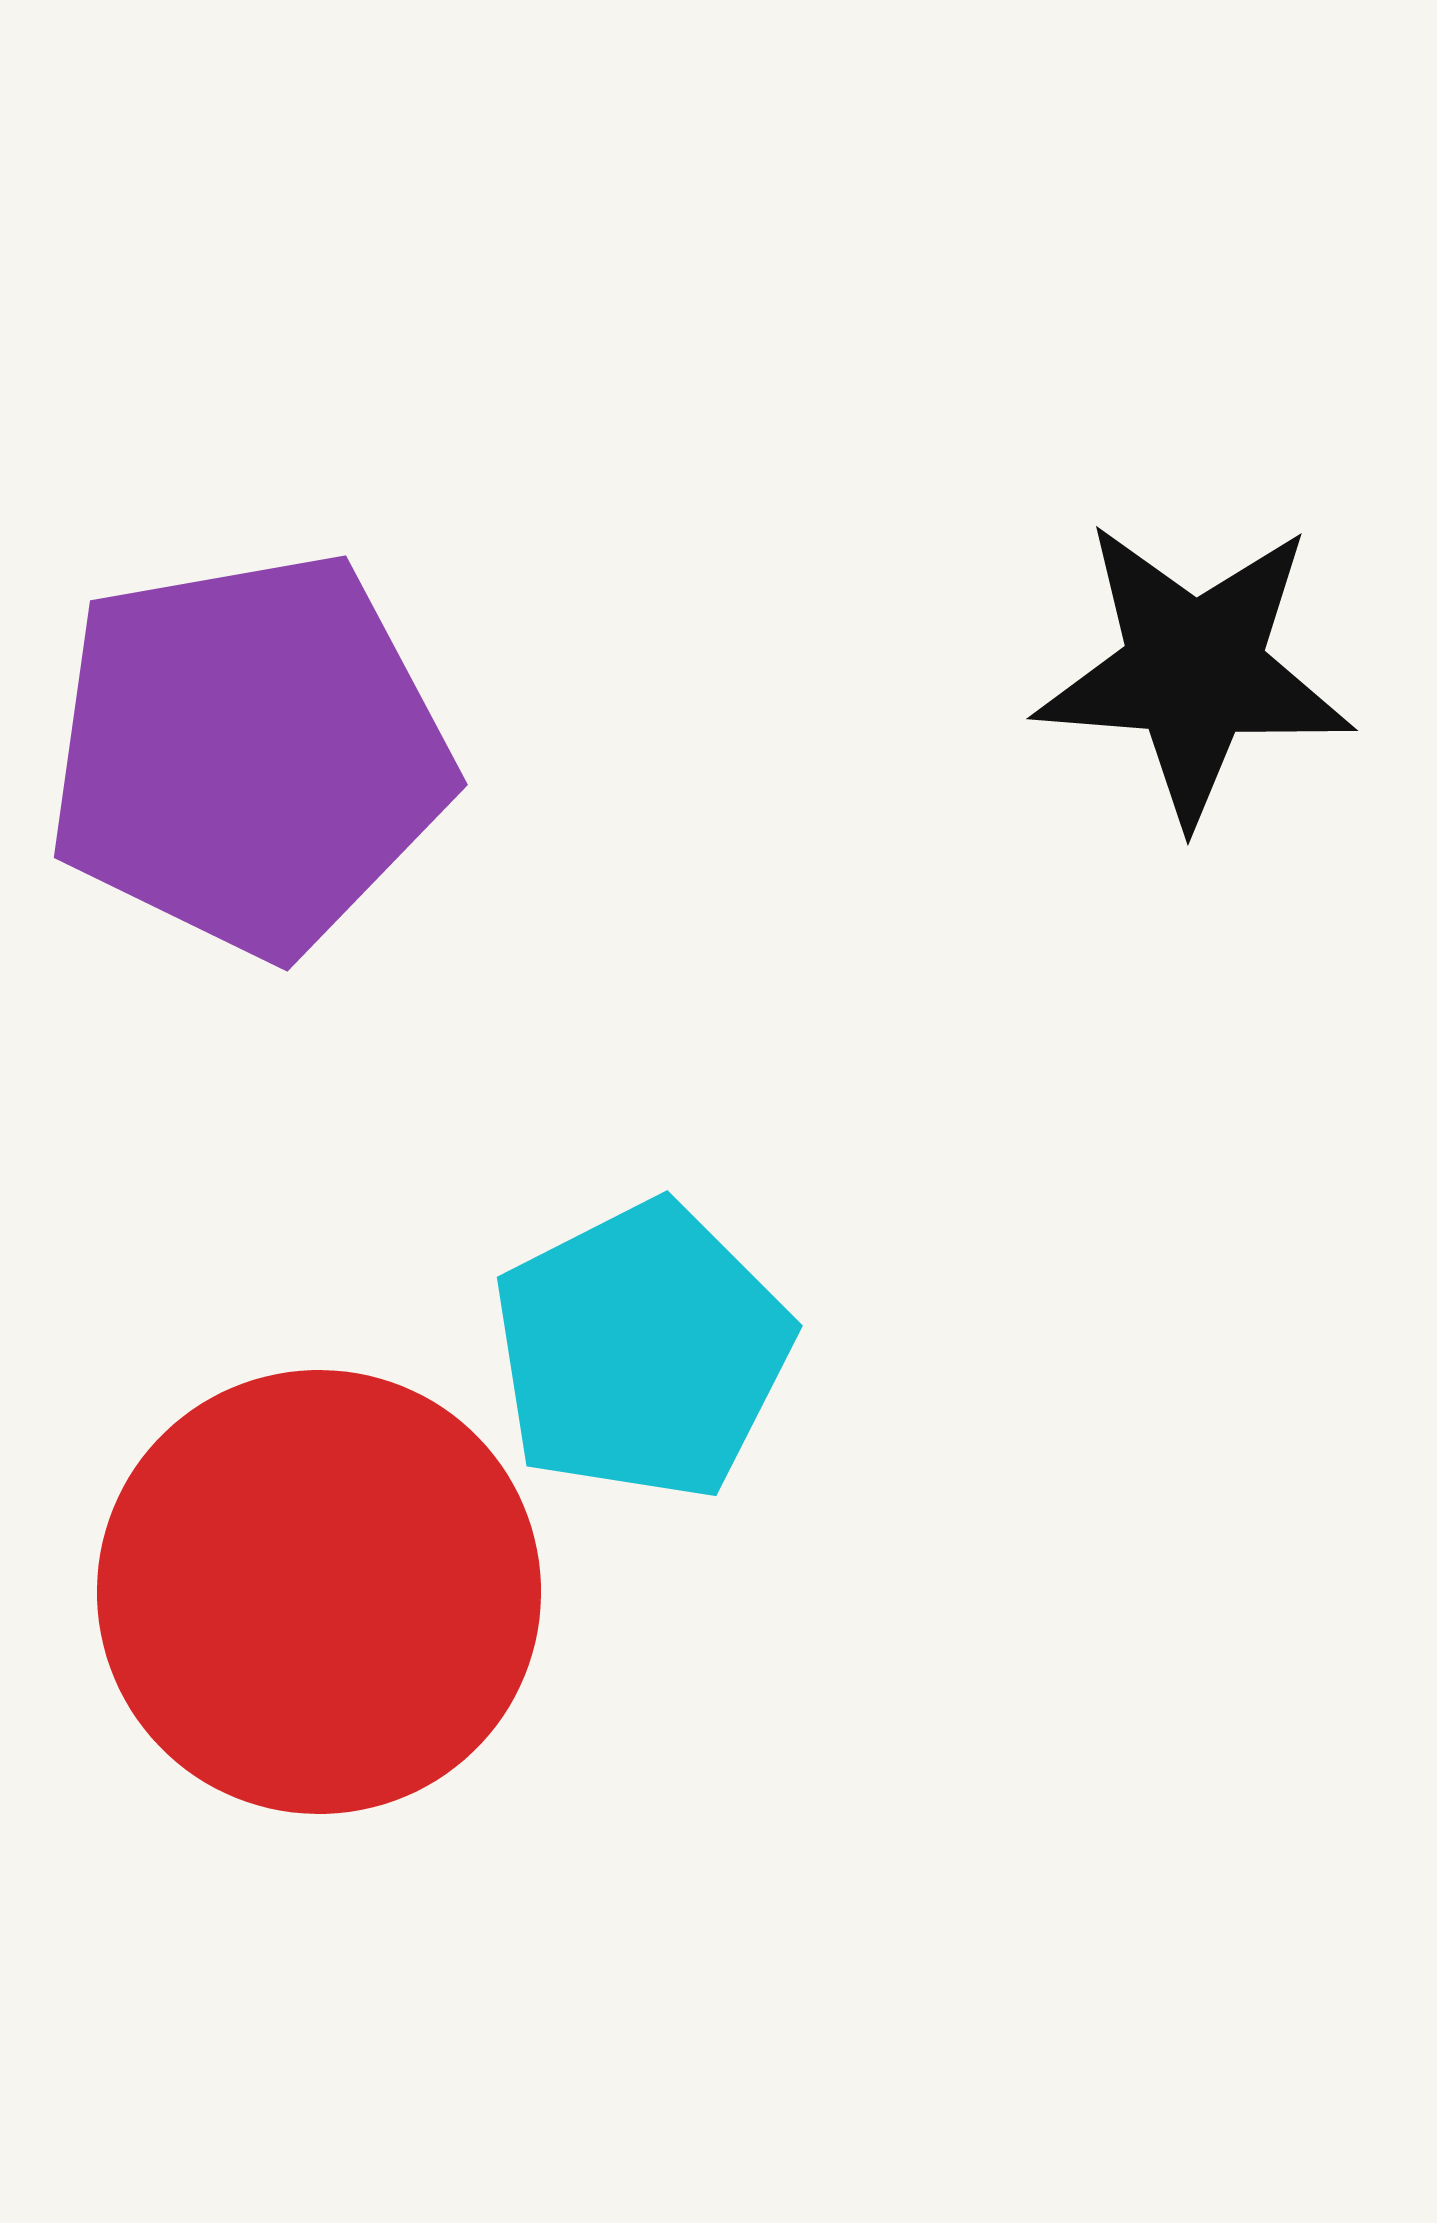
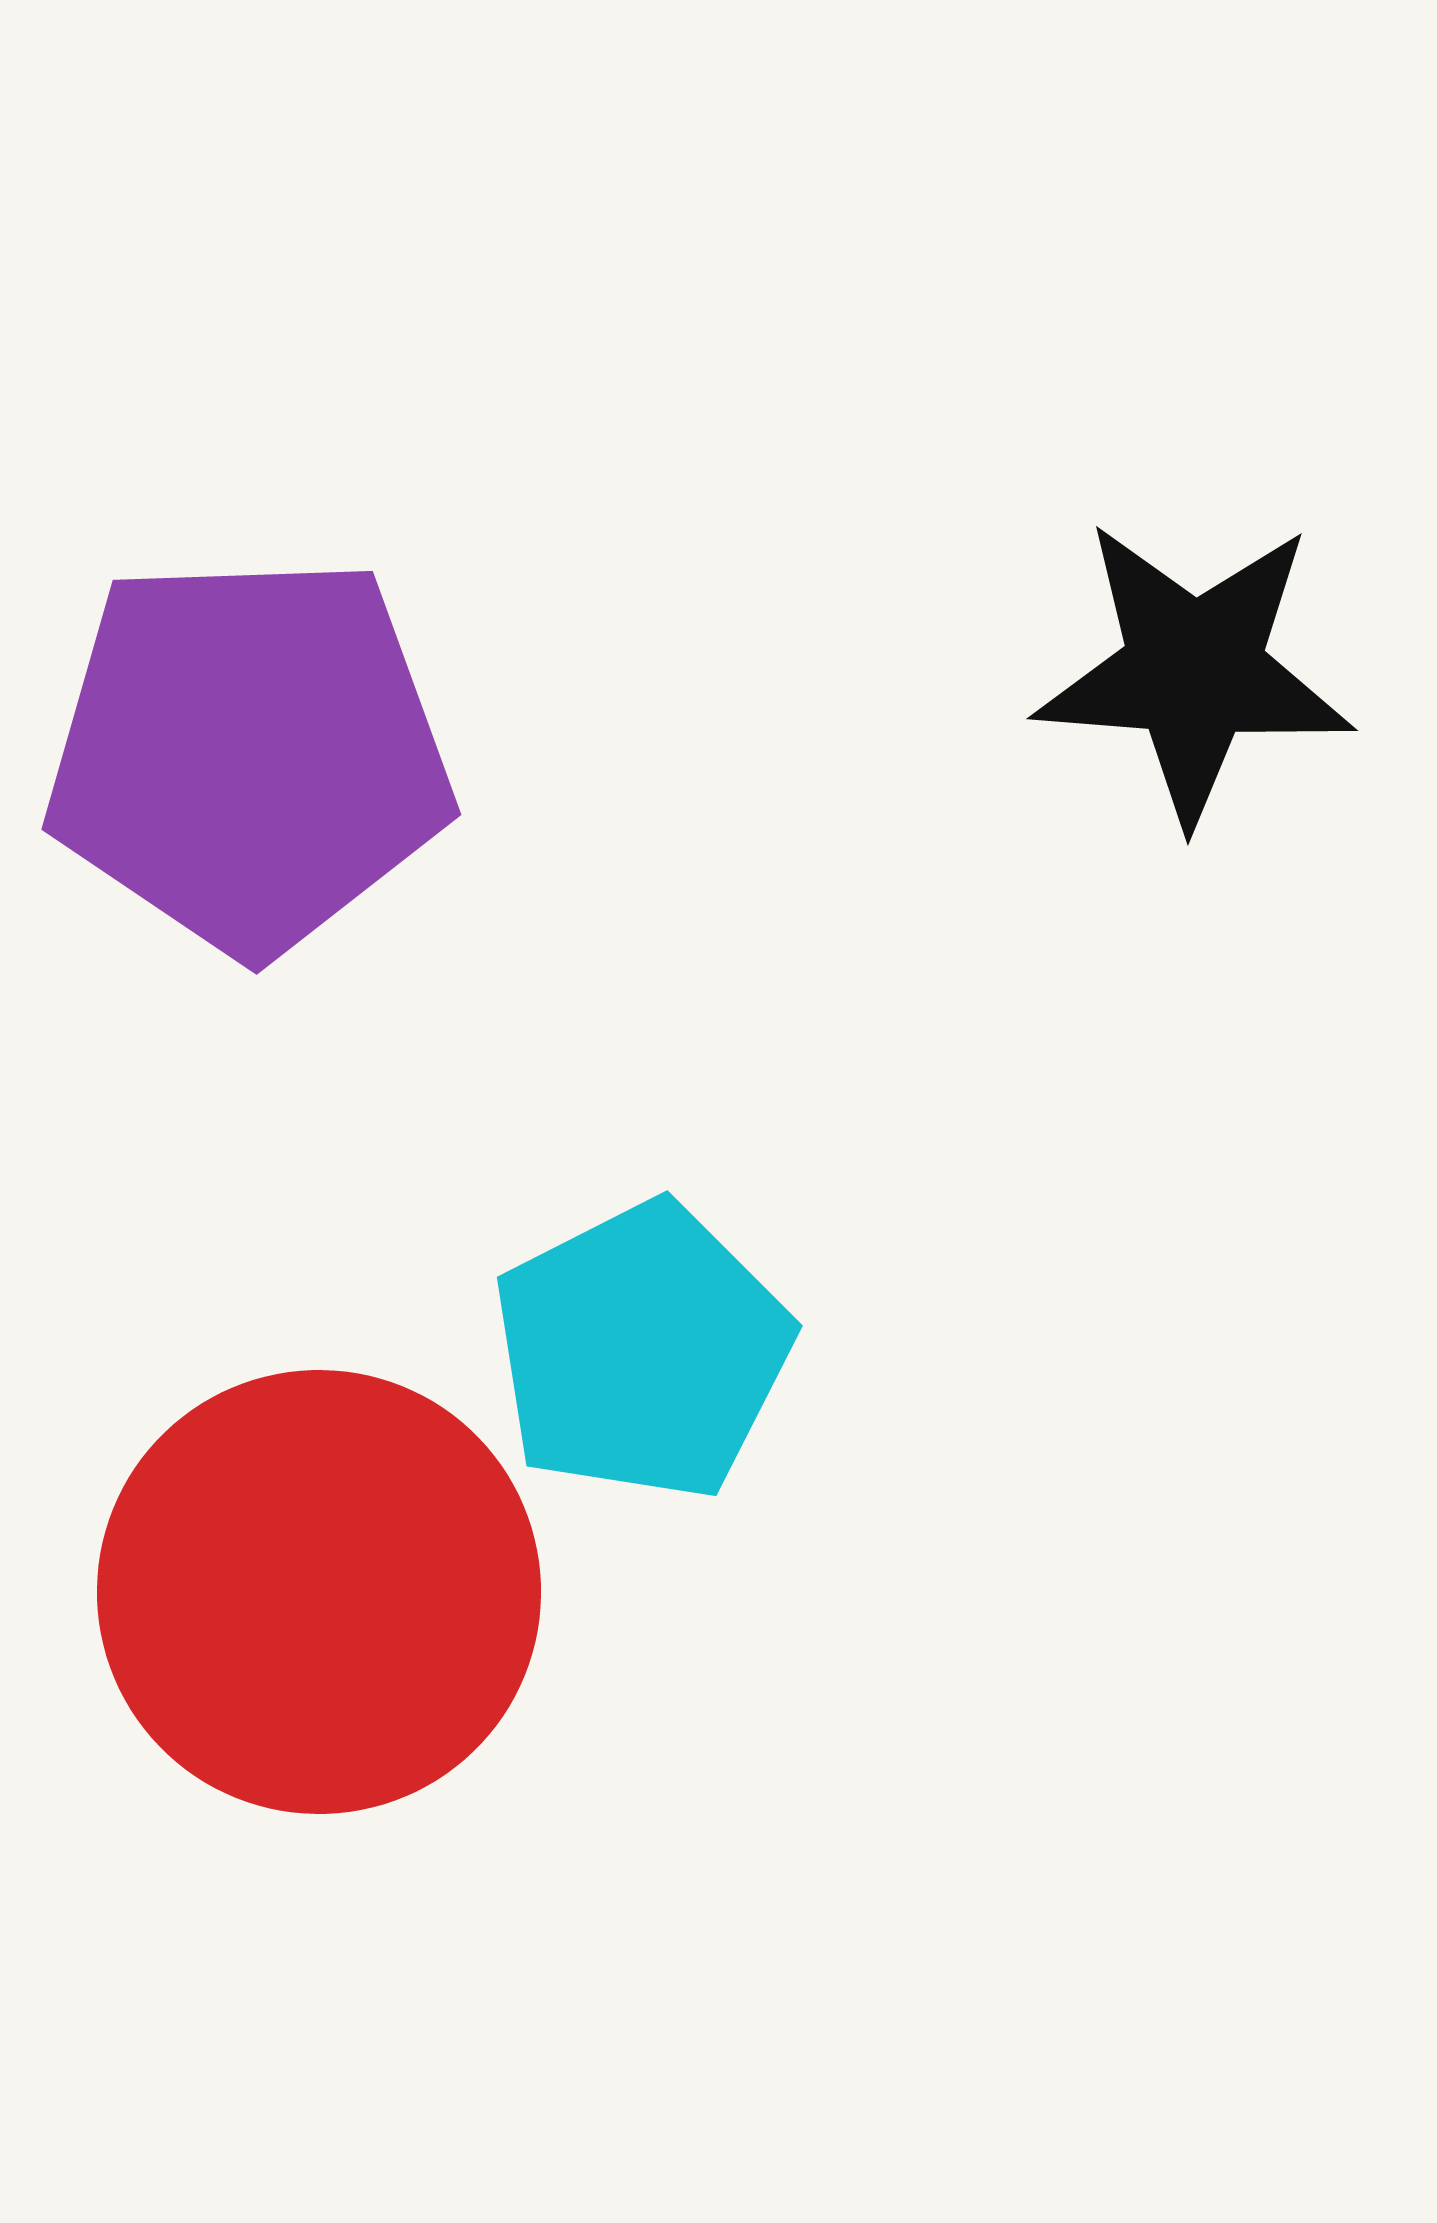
purple pentagon: rotated 8 degrees clockwise
